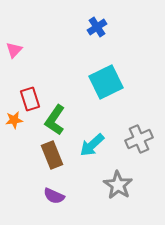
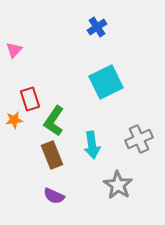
green L-shape: moved 1 px left, 1 px down
cyan arrow: rotated 56 degrees counterclockwise
